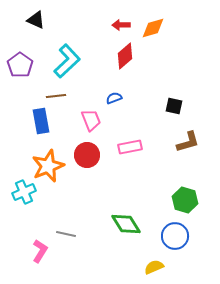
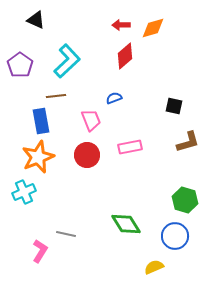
orange star: moved 10 px left, 9 px up
